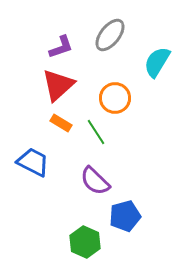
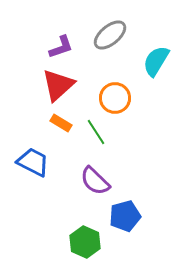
gray ellipse: rotated 12 degrees clockwise
cyan semicircle: moved 1 px left, 1 px up
